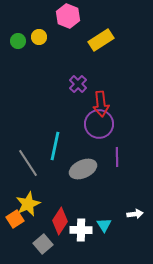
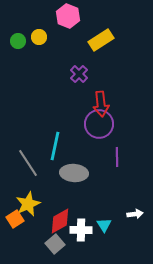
purple cross: moved 1 px right, 10 px up
gray ellipse: moved 9 px left, 4 px down; rotated 28 degrees clockwise
red diamond: rotated 28 degrees clockwise
gray square: moved 12 px right
